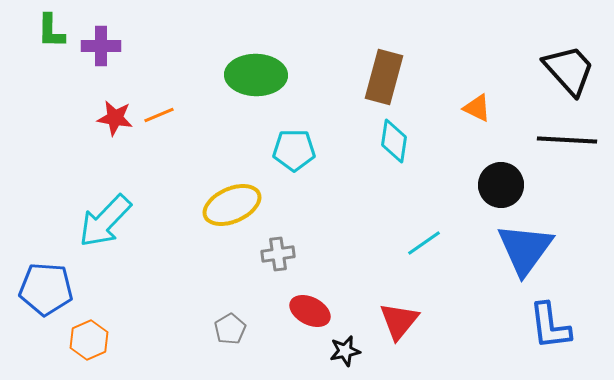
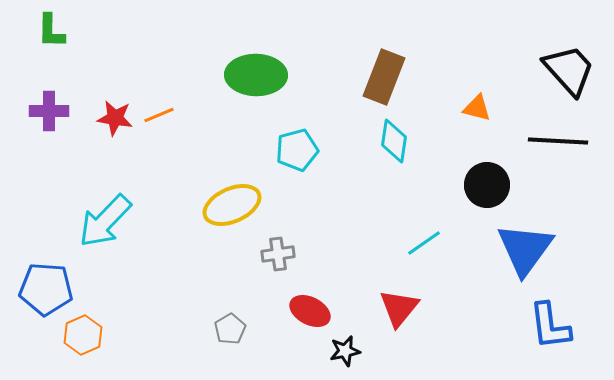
purple cross: moved 52 px left, 65 px down
brown rectangle: rotated 6 degrees clockwise
orange triangle: rotated 12 degrees counterclockwise
black line: moved 9 px left, 1 px down
cyan pentagon: moved 3 px right; rotated 15 degrees counterclockwise
black circle: moved 14 px left
red triangle: moved 13 px up
orange hexagon: moved 6 px left, 5 px up
